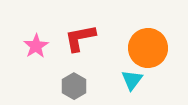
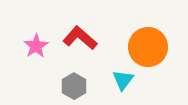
red L-shape: rotated 52 degrees clockwise
orange circle: moved 1 px up
cyan triangle: moved 9 px left
